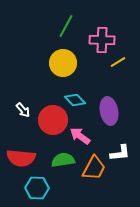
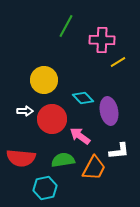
yellow circle: moved 19 px left, 17 px down
cyan diamond: moved 8 px right, 2 px up
white arrow: moved 2 px right, 1 px down; rotated 49 degrees counterclockwise
red circle: moved 1 px left, 1 px up
white L-shape: moved 1 px left, 2 px up
cyan hexagon: moved 8 px right; rotated 15 degrees counterclockwise
